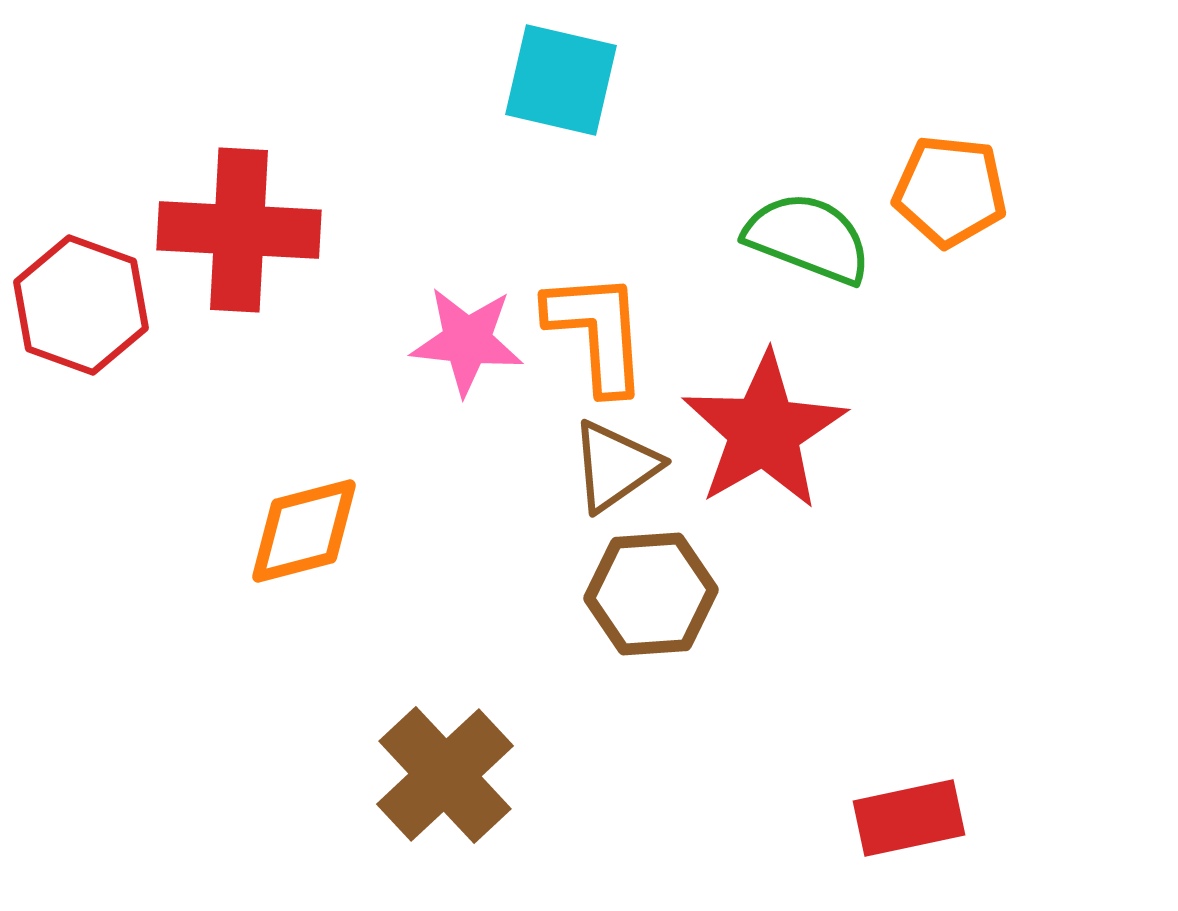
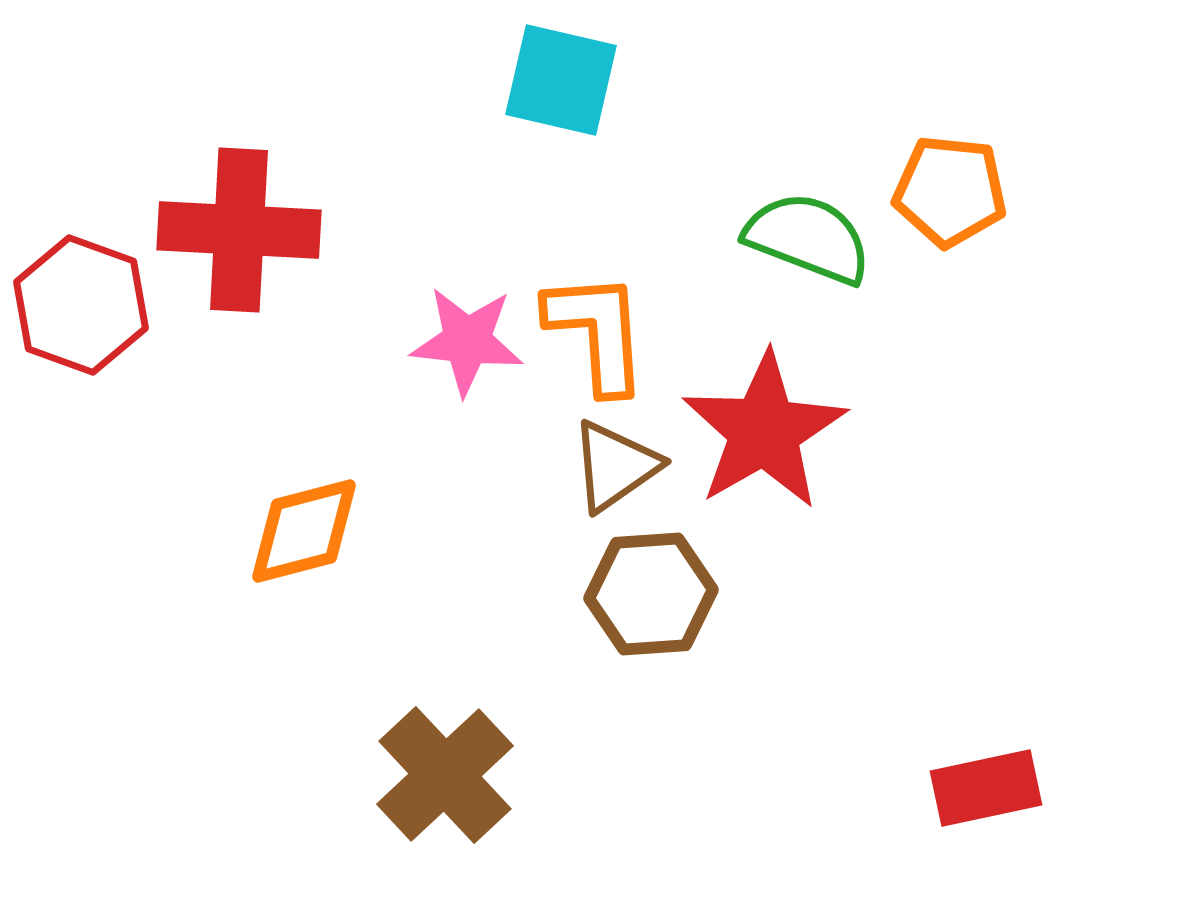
red rectangle: moved 77 px right, 30 px up
